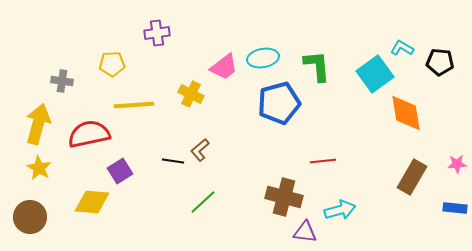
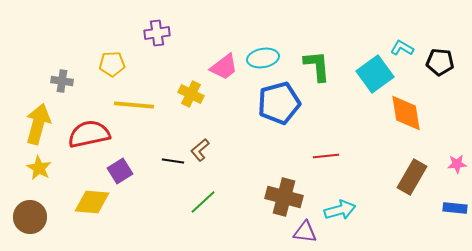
yellow line: rotated 9 degrees clockwise
red line: moved 3 px right, 5 px up
